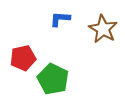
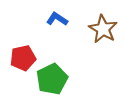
blue L-shape: moved 3 px left; rotated 30 degrees clockwise
green pentagon: moved 1 px left; rotated 20 degrees clockwise
